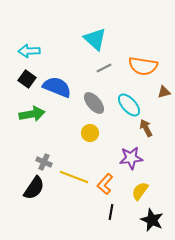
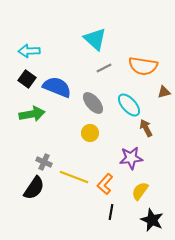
gray ellipse: moved 1 px left
